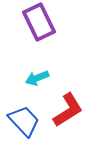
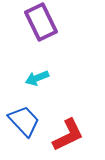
purple rectangle: moved 2 px right
red L-shape: moved 25 px down; rotated 6 degrees clockwise
